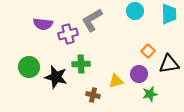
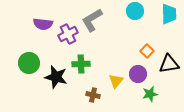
purple cross: rotated 12 degrees counterclockwise
orange square: moved 1 px left
green circle: moved 4 px up
purple circle: moved 1 px left
yellow triangle: rotated 35 degrees counterclockwise
